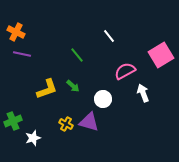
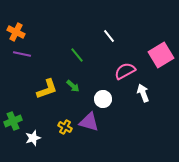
yellow cross: moved 1 px left, 3 px down
